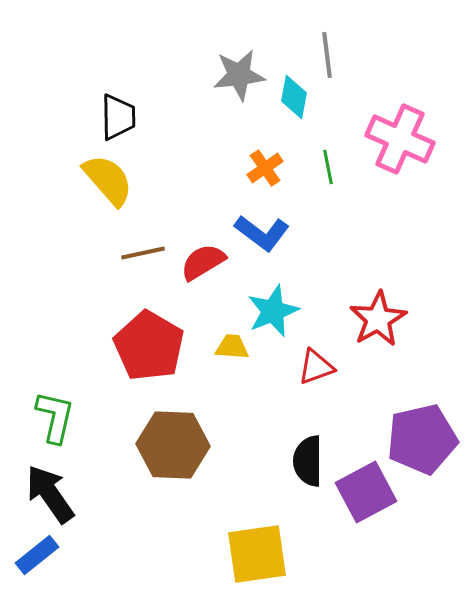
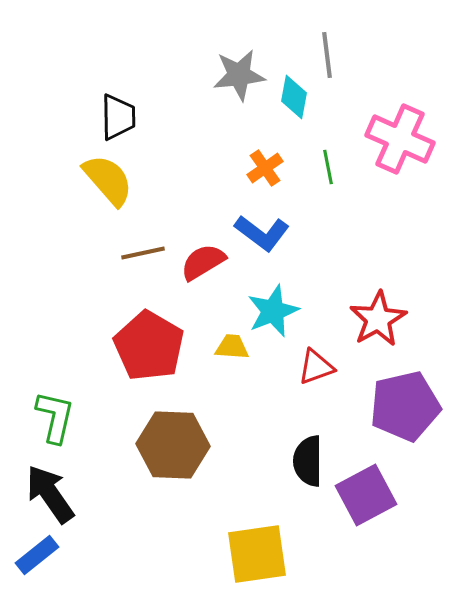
purple pentagon: moved 17 px left, 33 px up
purple square: moved 3 px down
